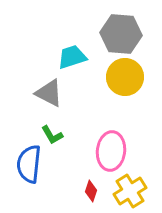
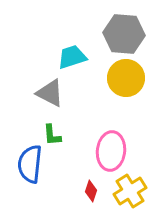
gray hexagon: moved 3 px right
yellow circle: moved 1 px right, 1 px down
gray triangle: moved 1 px right
green L-shape: rotated 25 degrees clockwise
blue semicircle: moved 1 px right
